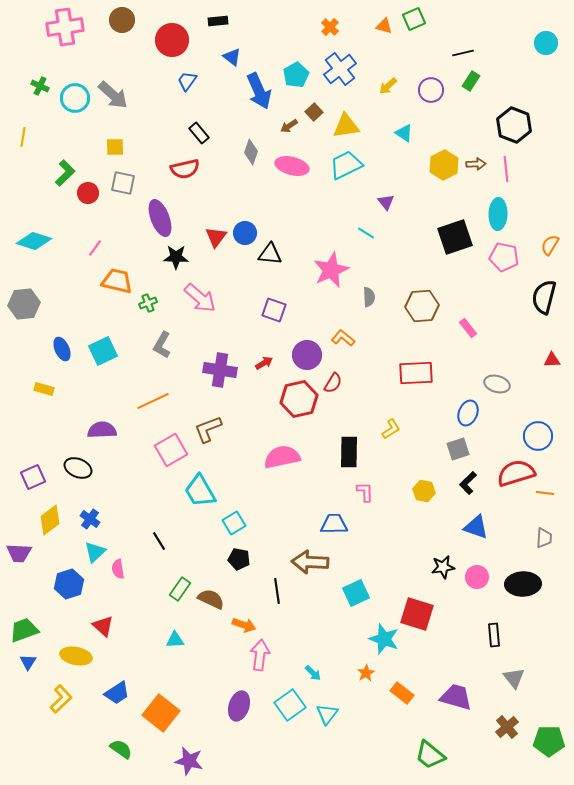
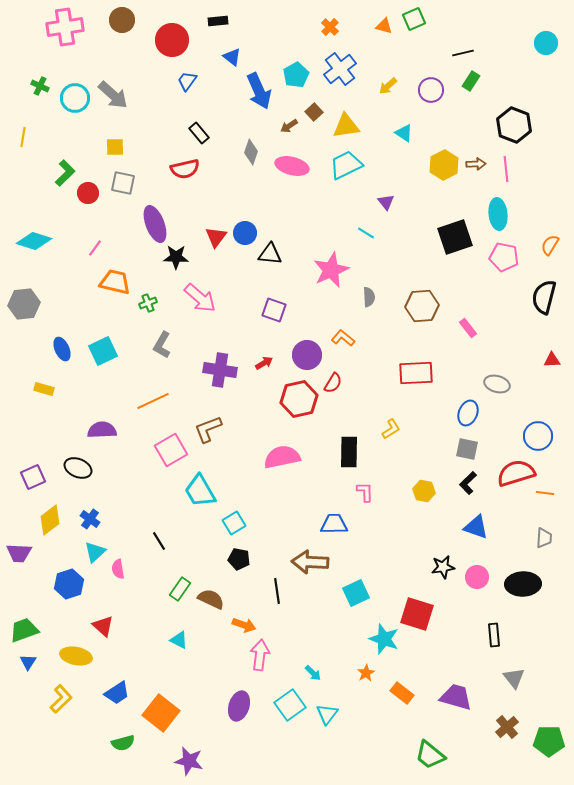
cyan ellipse at (498, 214): rotated 8 degrees counterclockwise
purple ellipse at (160, 218): moved 5 px left, 6 px down
orange trapezoid at (117, 281): moved 2 px left, 1 px down
gray square at (458, 449): moved 9 px right; rotated 30 degrees clockwise
cyan triangle at (175, 640): moved 4 px right; rotated 30 degrees clockwise
green semicircle at (121, 749): moved 2 px right, 6 px up; rotated 130 degrees clockwise
